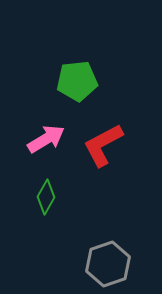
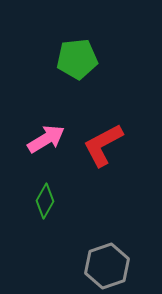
green pentagon: moved 22 px up
green diamond: moved 1 px left, 4 px down
gray hexagon: moved 1 px left, 2 px down
